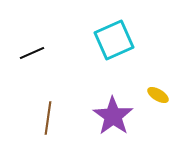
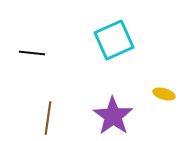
black line: rotated 30 degrees clockwise
yellow ellipse: moved 6 px right, 1 px up; rotated 15 degrees counterclockwise
